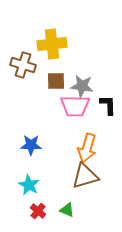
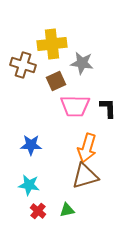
brown square: rotated 24 degrees counterclockwise
gray star: moved 23 px up
black L-shape: moved 3 px down
cyan star: rotated 20 degrees counterclockwise
green triangle: rotated 35 degrees counterclockwise
